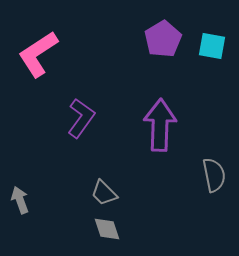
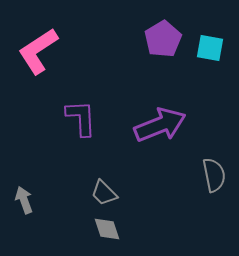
cyan square: moved 2 px left, 2 px down
pink L-shape: moved 3 px up
purple L-shape: rotated 39 degrees counterclockwise
purple arrow: rotated 66 degrees clockwise
gray arrow: moved 4 px right
